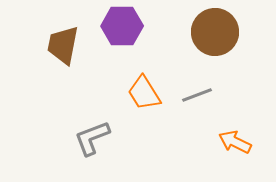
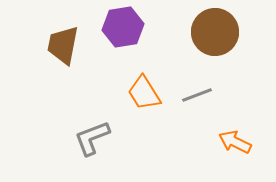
purple hexagon: moved 1 px right, 1 px down; rotated 9 degrees counterclockwise
